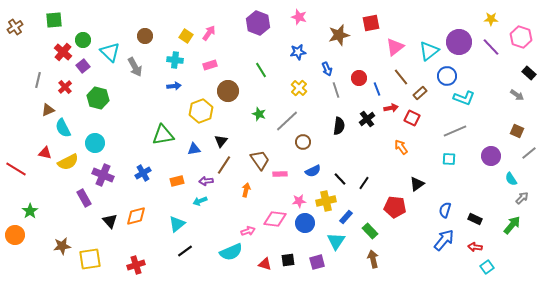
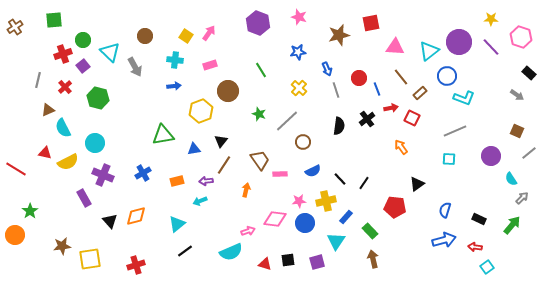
pink triangle at (395, 47): rotated 42 degrees clockwise
red cross at (63, 52): moved 2 px down; rotated 30 degrees clockwise
black rectangle at (475, 219): moved 4 px right
blue arrow at (444, 240): rotated 35 degrees clockwise
